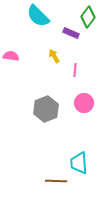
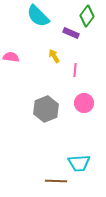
green diamond: moved 1 px left, 1 px up
pink semicircle: moved 1 px down
cyan trapezoid: rotated 90 degrees counterclockwise
